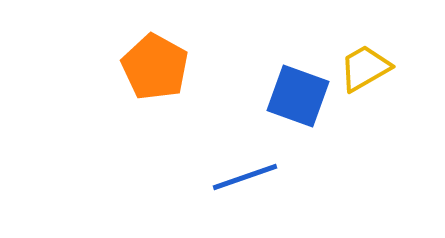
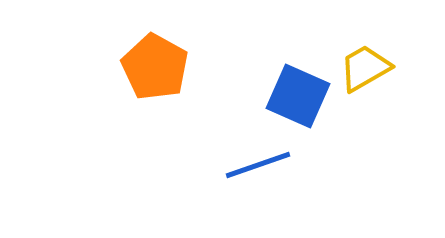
blue square: rotated 4 degrees clockwise
blue line: moved 13 px right, 12 px up
